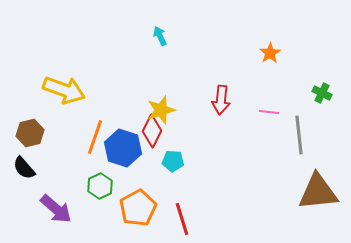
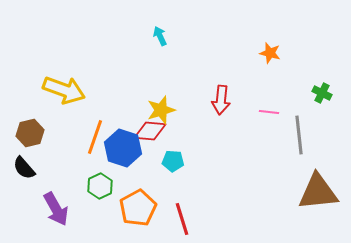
orange star: rotated 25 degrees counterclockwise
red diamond: moved 2 px left; rotated 68 degrees clockwise
purple arrow: rotated 20 degrees clockwise
